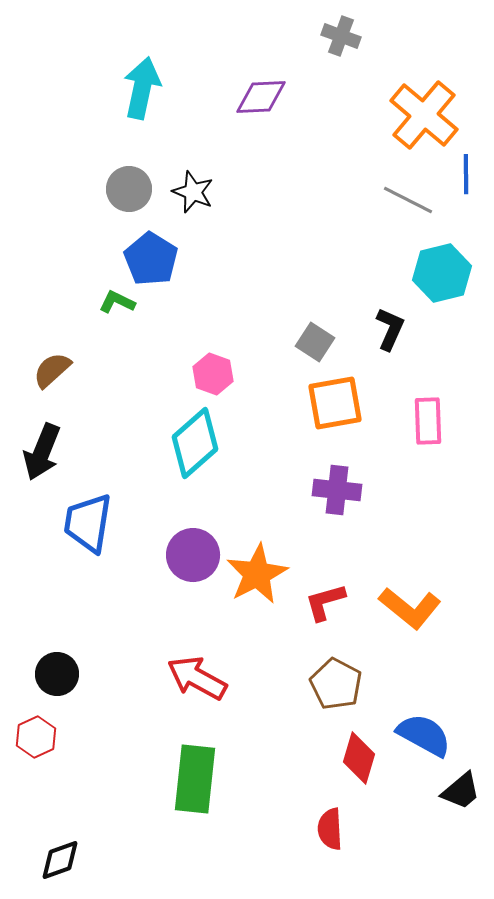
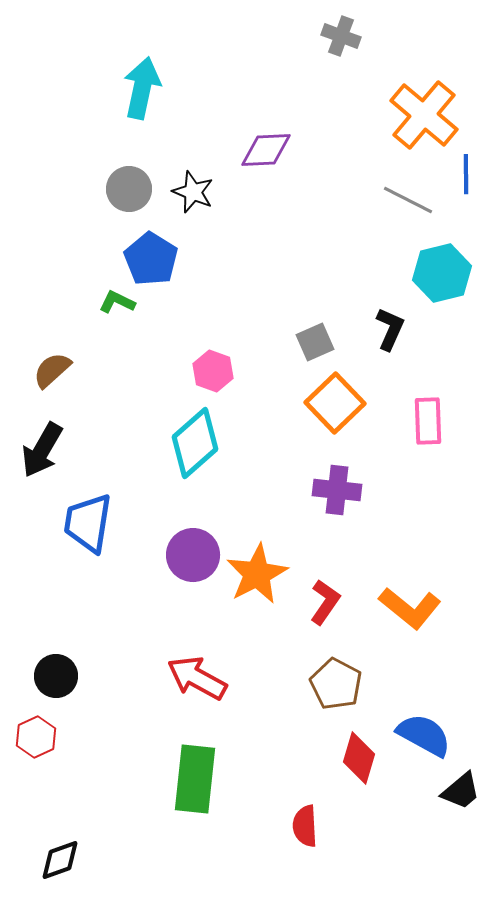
purple diamond: moved 5 px right, 53 px down
gray square: rotated 33 degrees clockwise
pink hexagon: moved 3 px up
orange square: rotated 34 degrees counterclockwise
black arrow: moved 2 px up; rotated 8 degrees clockwise
red L-shape: rotated 141 degrees clockwise
black circle: moved 1 px left, 2 px down
red semicircle: moved 25 px left, 3 px up
